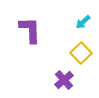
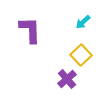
yellow square: moved 2 px down
purple cross: moved 3 px right, 1 px up
